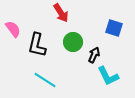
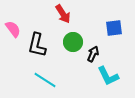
red arrow: moved 2 px right, 1 px down
blue square: rotated 24 degrees counterclockwise
black arrow: moved 1 px left, 1 px up
